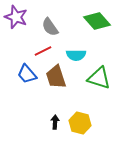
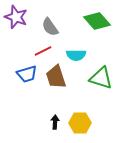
blue trapezoid: rotated 65 degrees counterclockwise
green triangle: moved 2 px right
yellow hexagon: rotated 15 degrees counterclockwise
